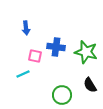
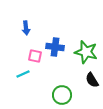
blue cross: moved 1 px left
black semicircle: moved 2 px right, 5 px up
